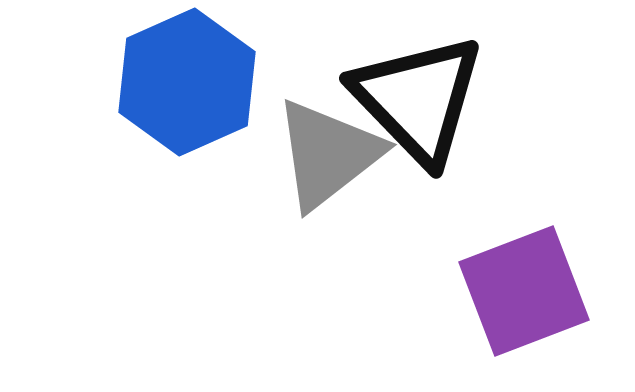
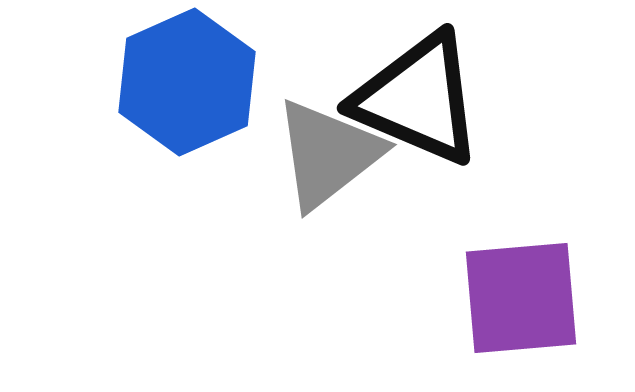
black triangle: rotated 23 degrees counterclockwise
purple square: moved 3 px left, 7 px down; rotated 16 degrees clockwise
